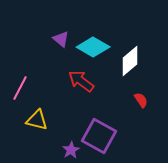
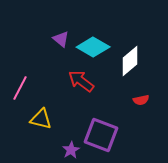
red semicircle: rotated 112 degrees clockwise
yellow triangle: moved 4 px right, 1 px up
purple square: moved 2 px right, 1 px up; rotated 8 degrees counterclockwise
